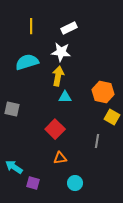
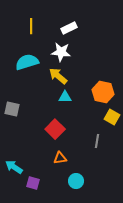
yellow arrow: rotated 60 degrees counterclockwise
cyan circle: moved 1 px right, 2 px up
